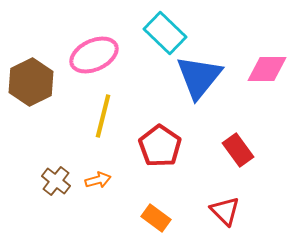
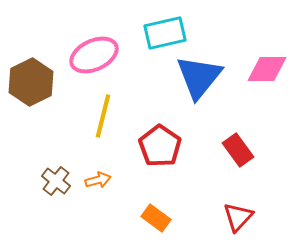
cyan rectangle: rotated 57 degrees counterclockwise
red triangle: moved 13 px right, 6 px down; rotated 28 degrees clockwise
